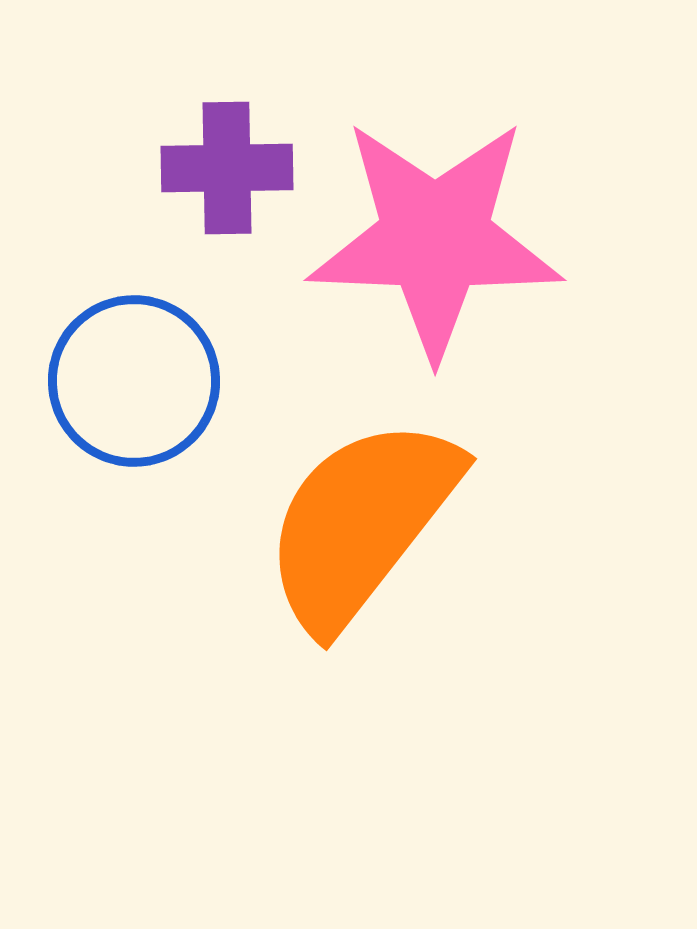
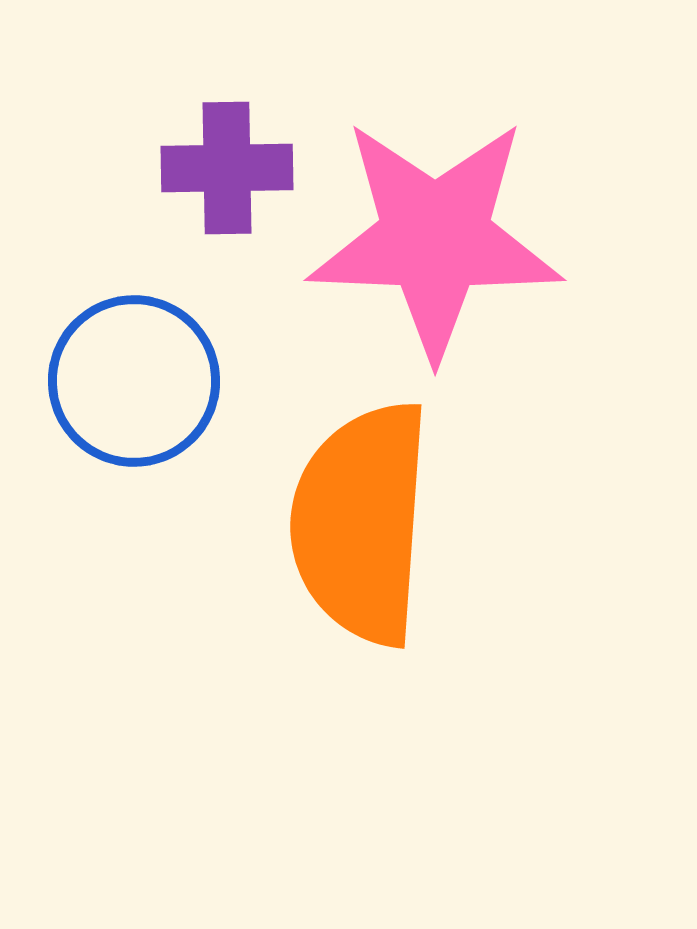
orange semicircle: rotated 34 degrees counterclockwise
